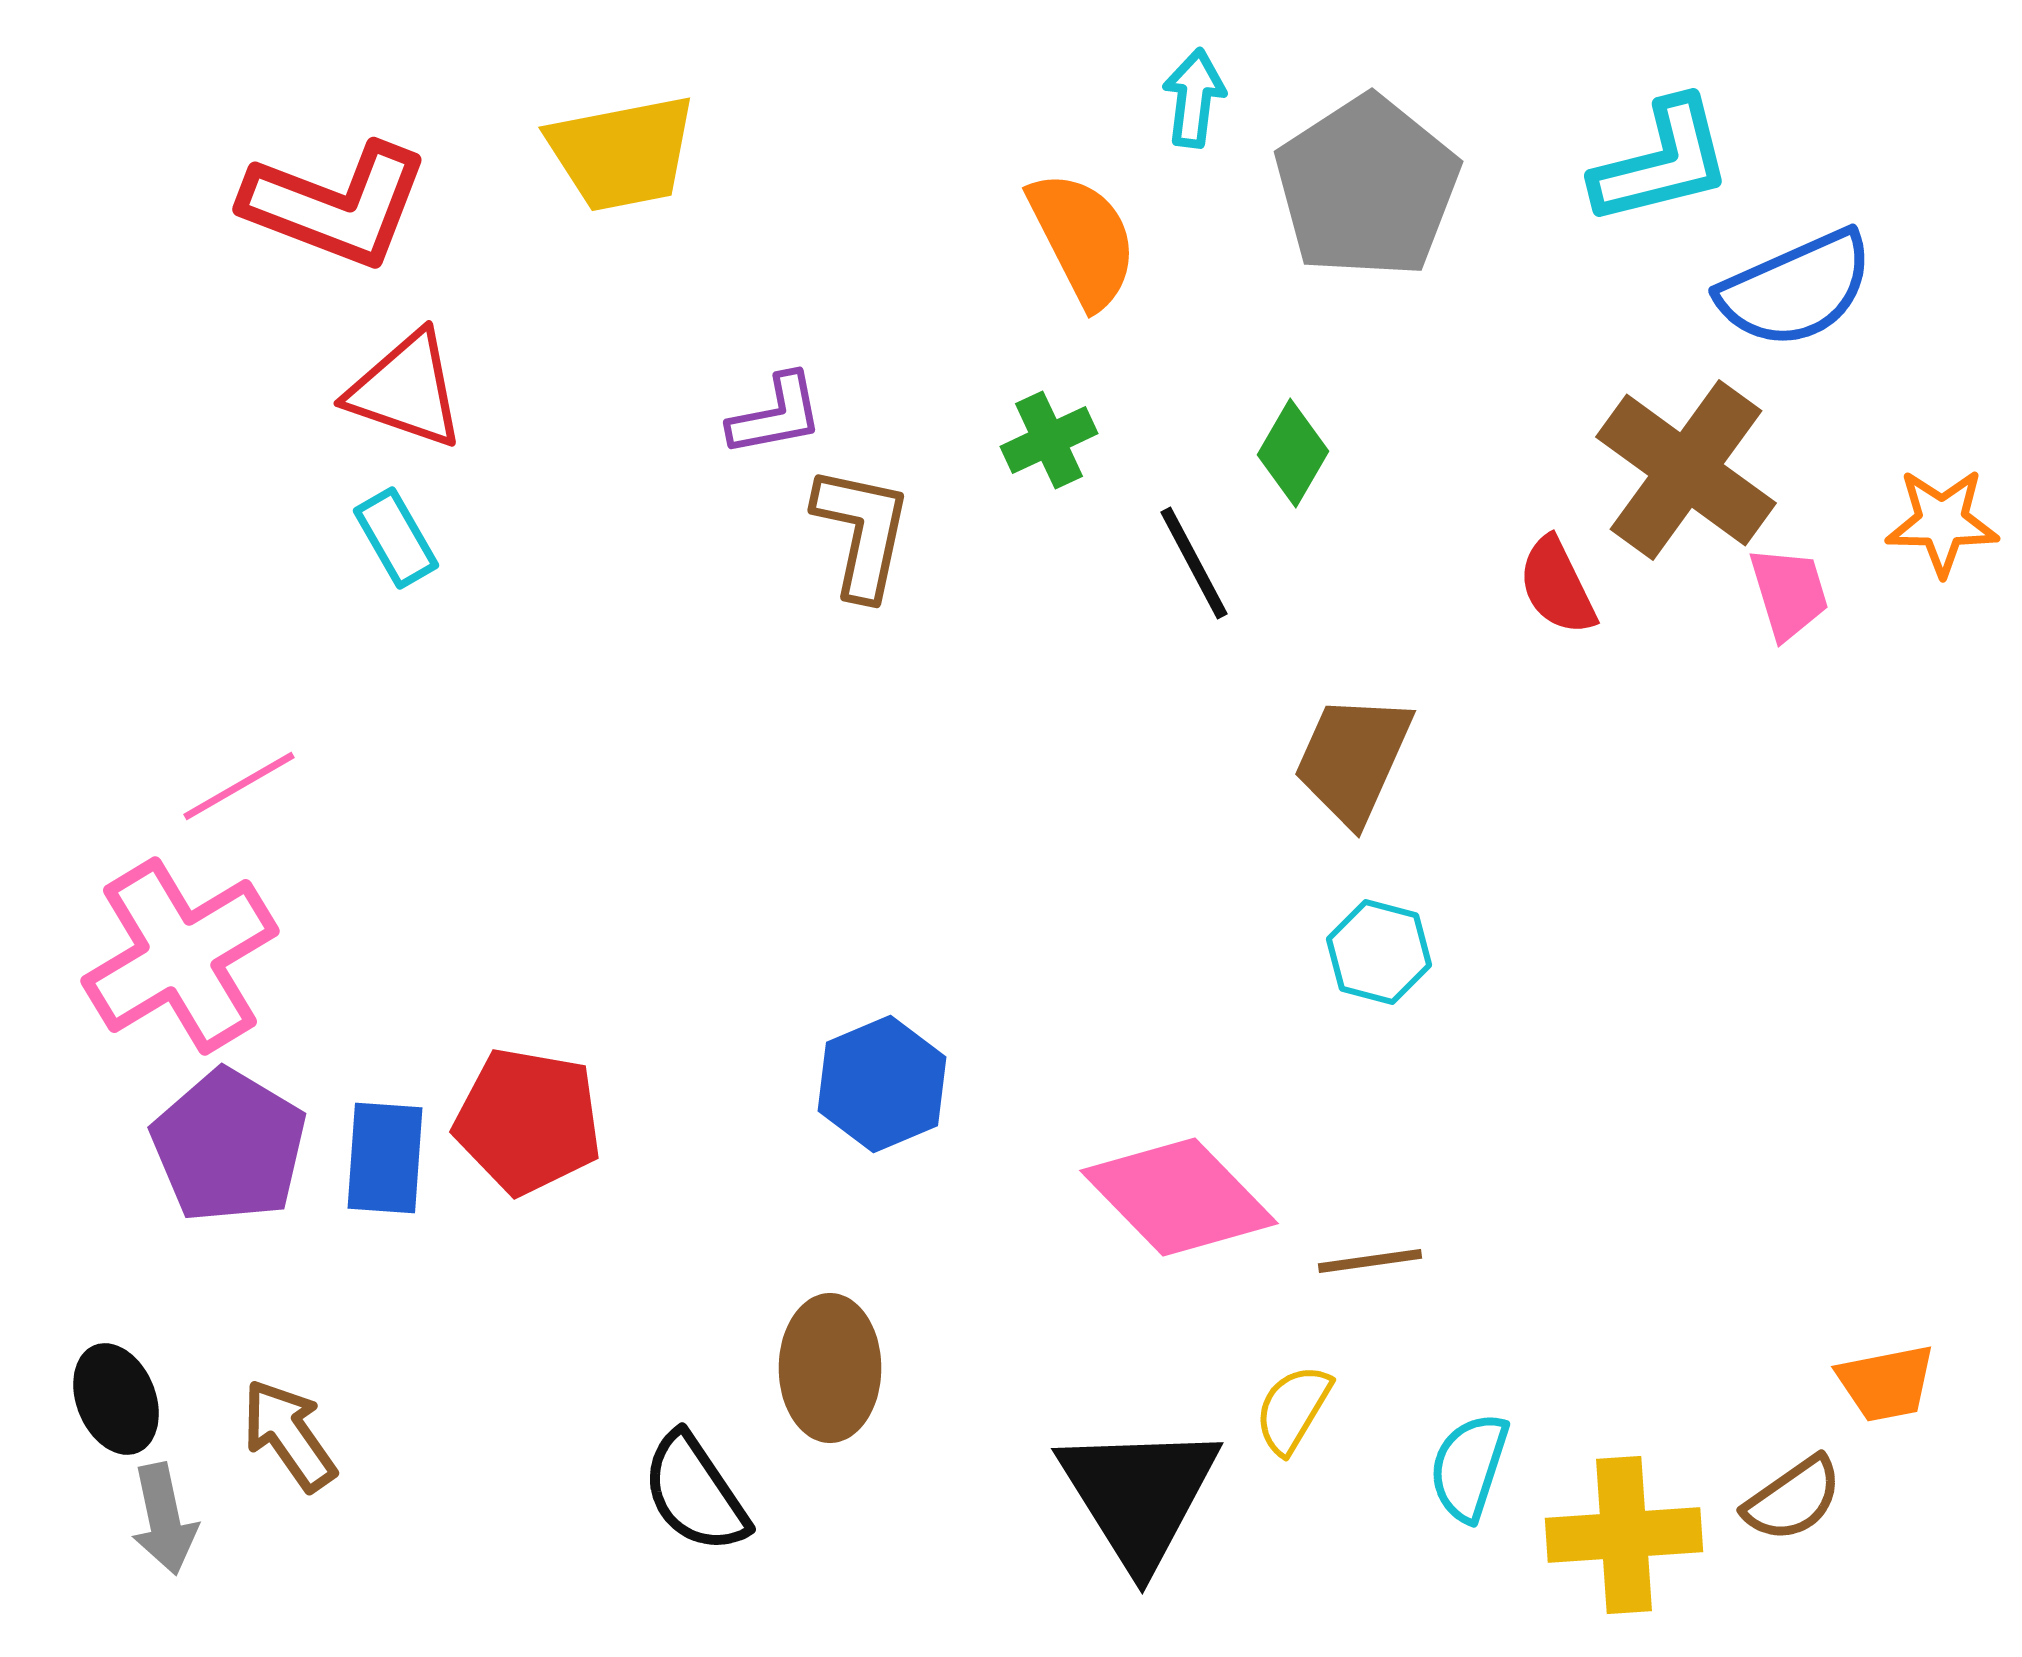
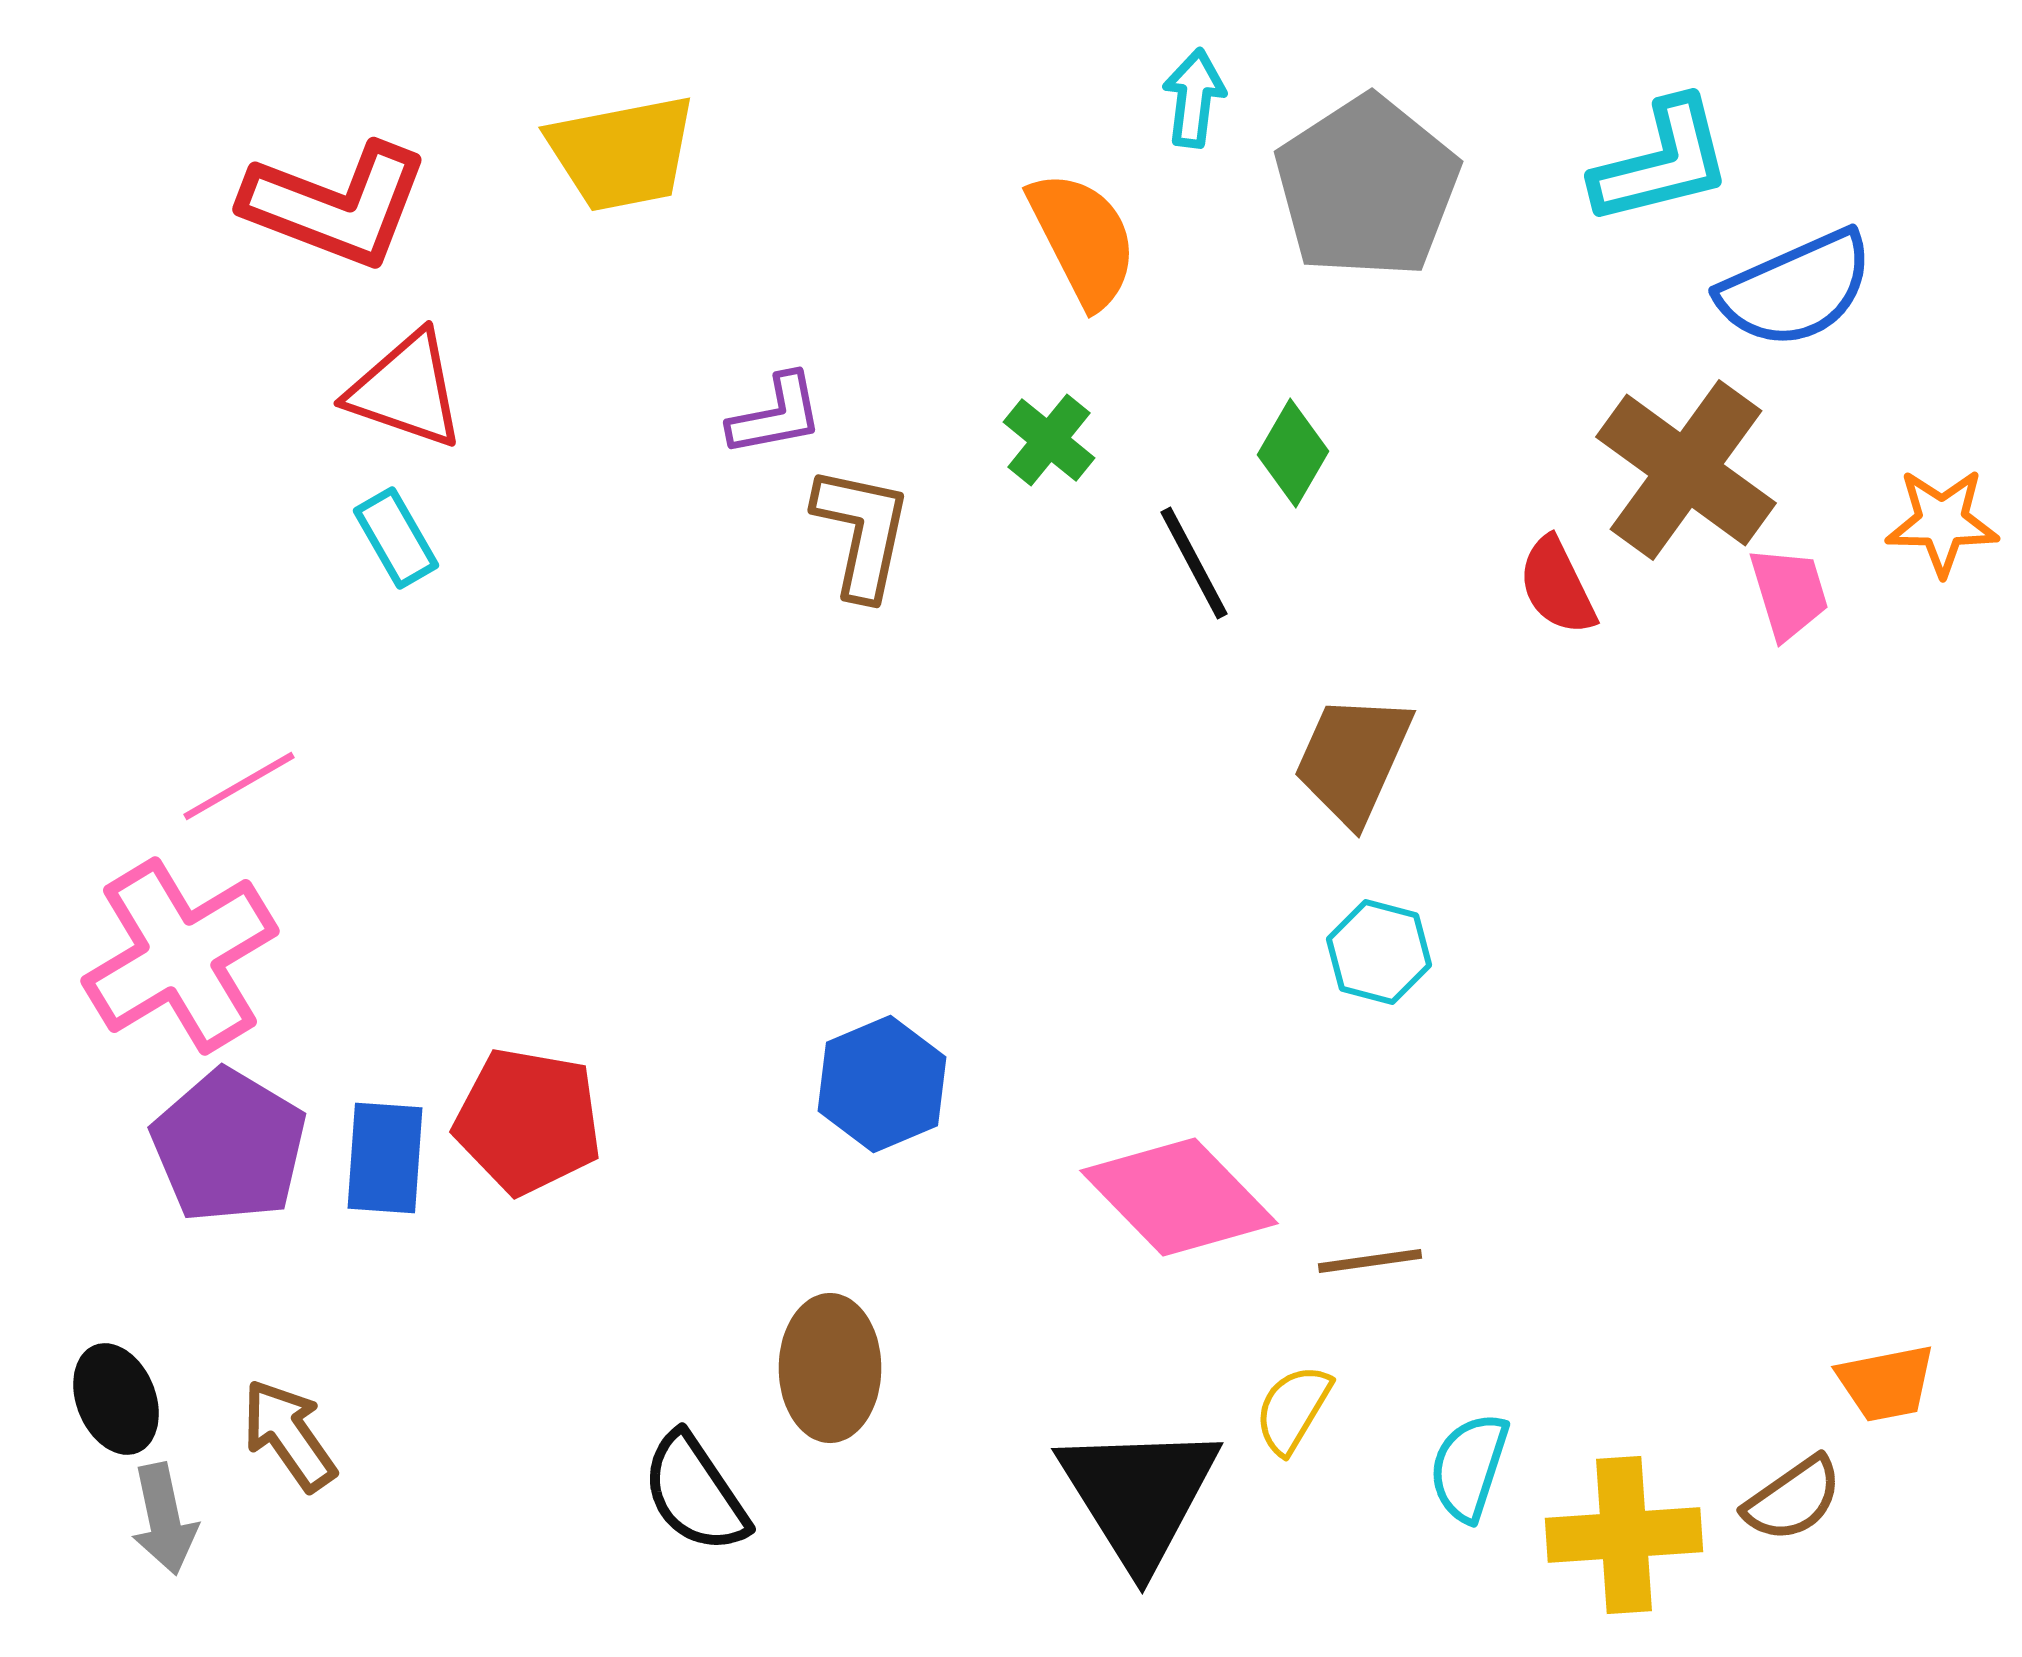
green cross: rotated 26 degrees counterclockwise
